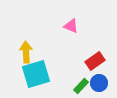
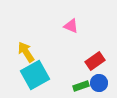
yellow arrow: rotated 30 degrees counterclockwise
cyan square: moved 1 px left, 1 px down; rotated 12 degrees counterclockwise
green rectangle: rotated 28 degrees clockwise
